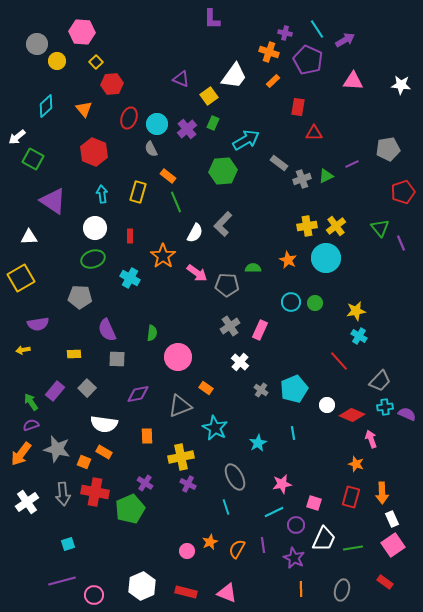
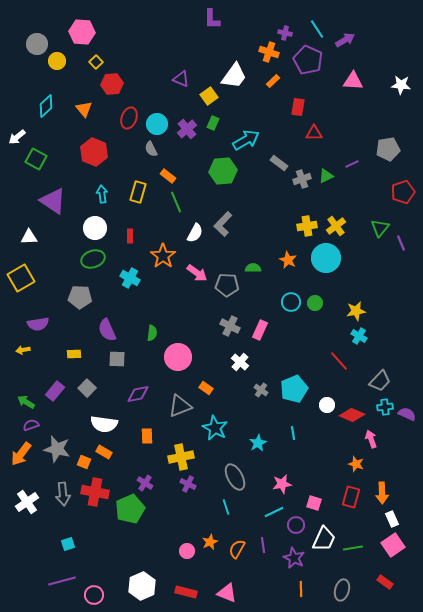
green square at (33, 159): moved 3 px right
green triangle at (380, 228): rotated 18 degrees clockwise
gray cross at (230, 326): rotated 30 degrees counterclockwise
green arrow at (31, 402): moved 5 px left; rotated 24 degrees counterclockwise
